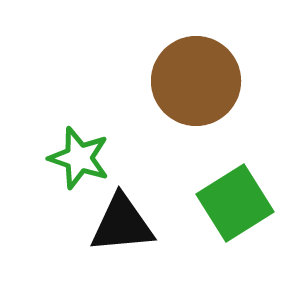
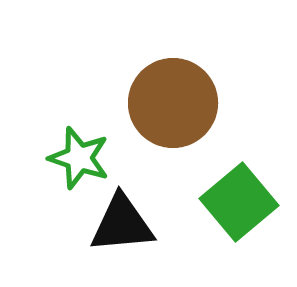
brown circle: moved 23 px left, 22 px down
green square: moved 4 px right, 1 px up; rotated 8 degrees counterclockwise
